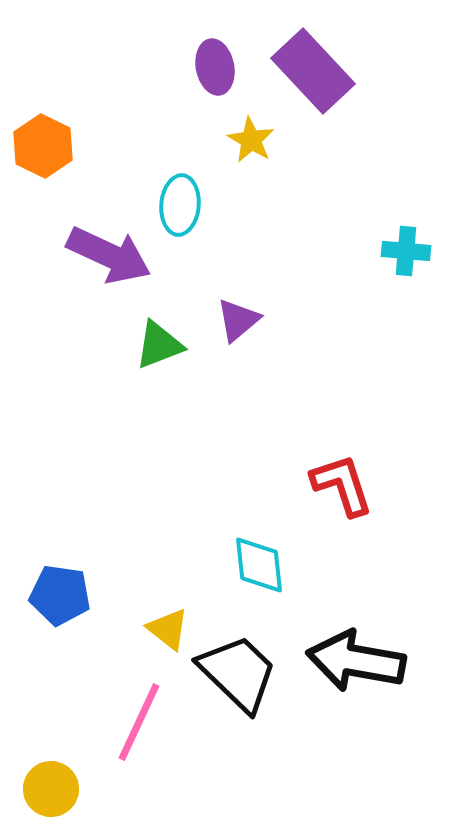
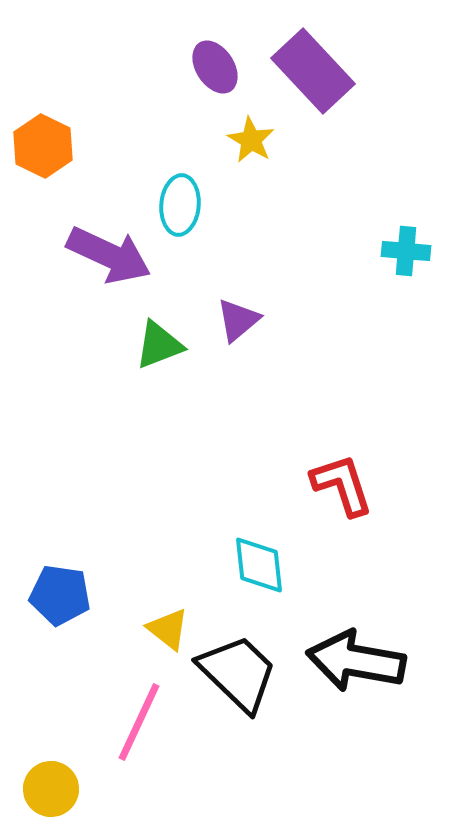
purple ellipse: rotated 22 degrees counterclockwise
